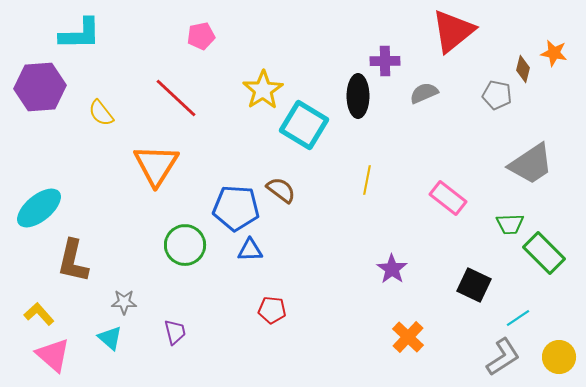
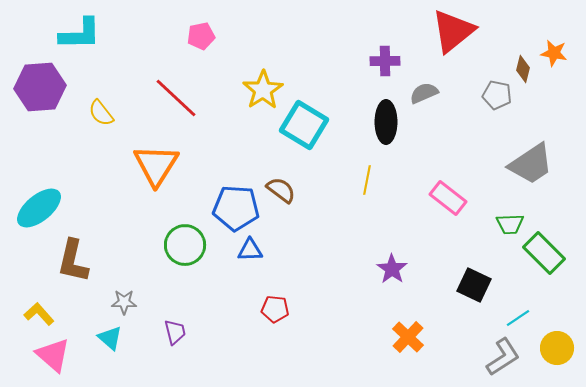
black ellipse: moved 28 px right, 26 px down
red pentagon: moved 3 px right, 1 px up
yellow circle: moved 2 px left, 9 px up
